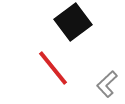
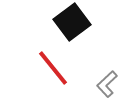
black square: moved 1 px left
